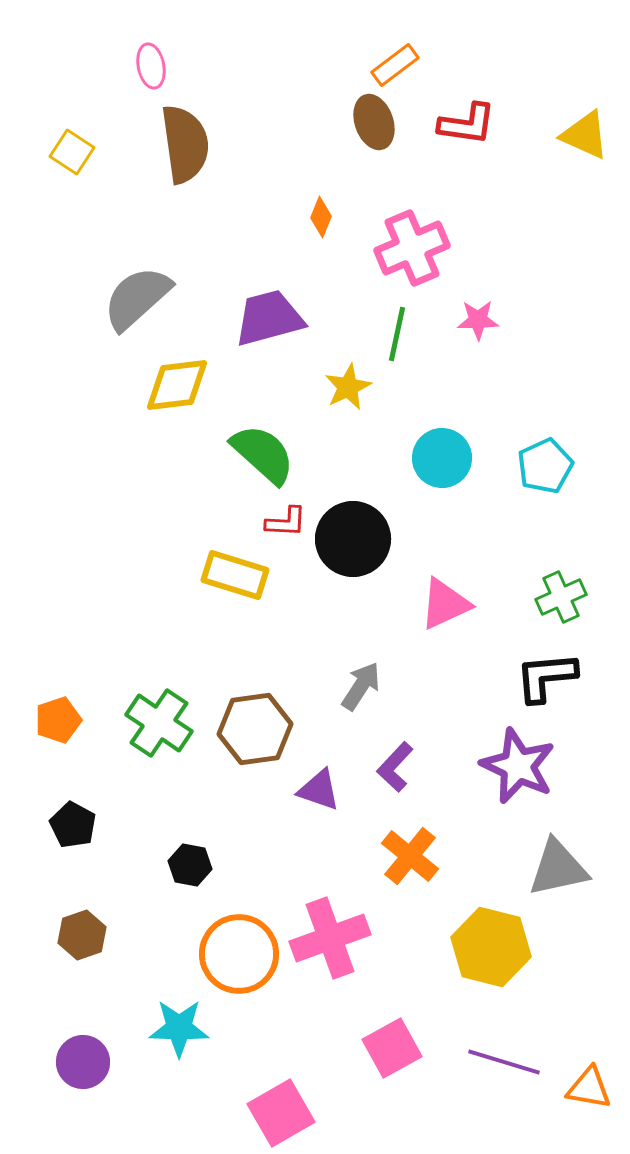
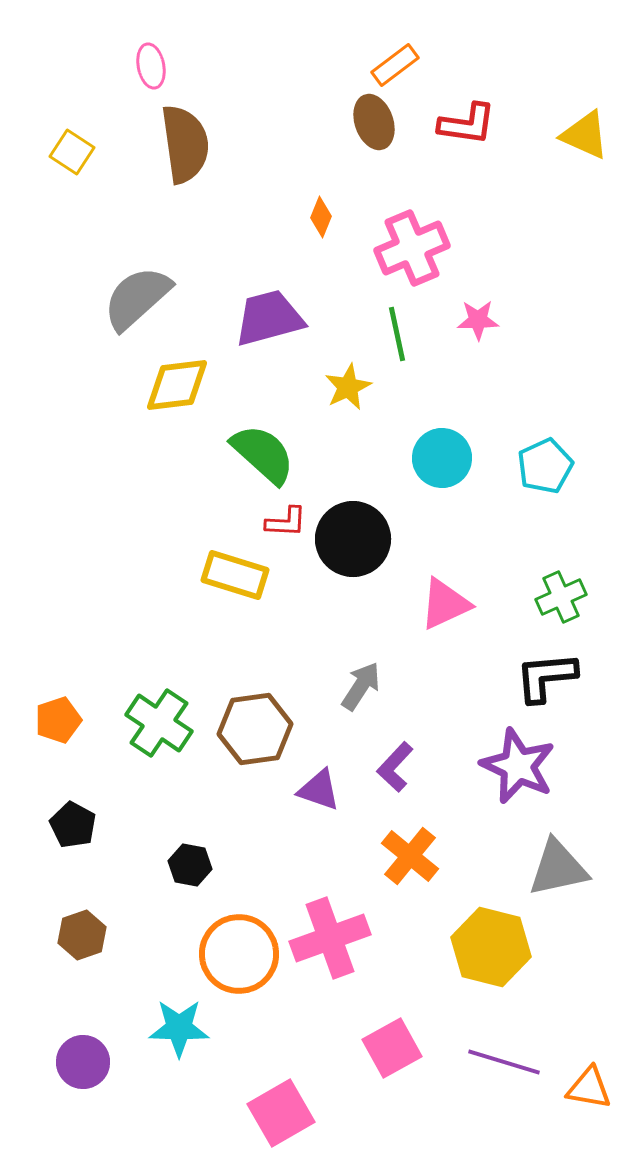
green line at (397, 334): rotated 24 degrees counterclockwise
